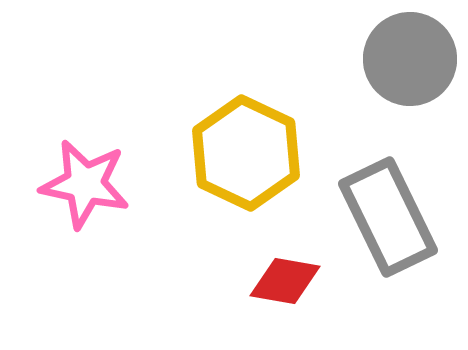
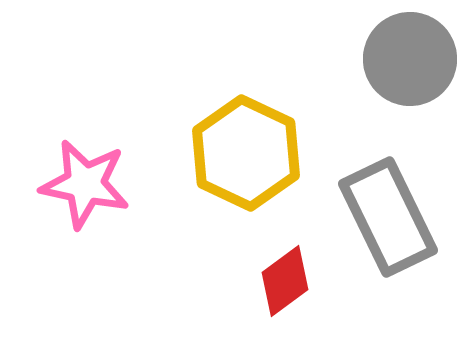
red diamond: rotated 46 degrees counterclockwise
